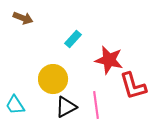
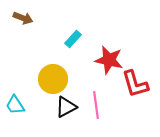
red L-shape: moved 2 px right, 2 px up
